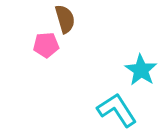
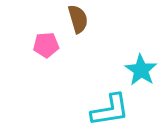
brown semicircle: moved 13 px right
cyan L-shape: moved 7 px left; rotated 114 degrees clockwise
